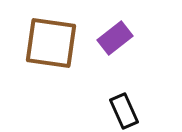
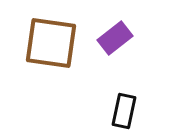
black rectangle: rotated 36 degrees clockwise
